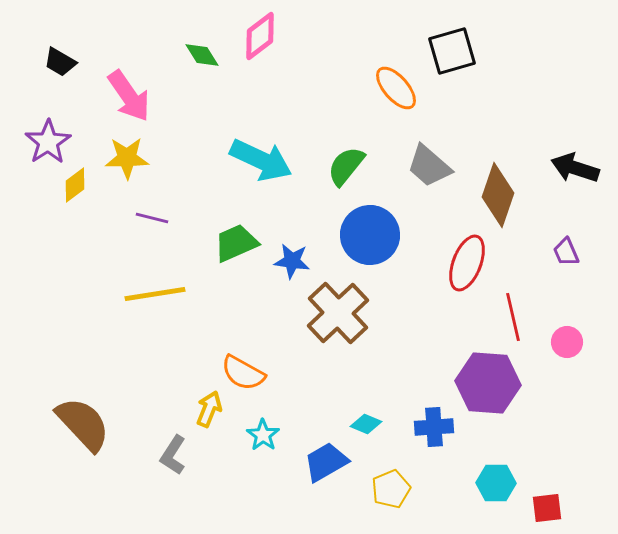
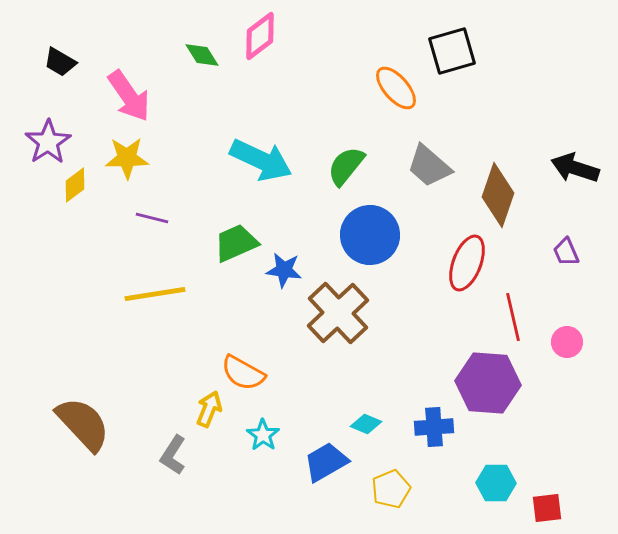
blue star: moved 8 px left, 9 px down
